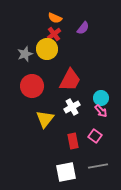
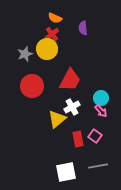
purple semicircle: rotated 136 degrees clockwise
red cross: moved 2 px left
yellow triangle: moved 12 px right; rotated 12 degrees clockwise
red rectangle: moved 5 px right, 2 px up
